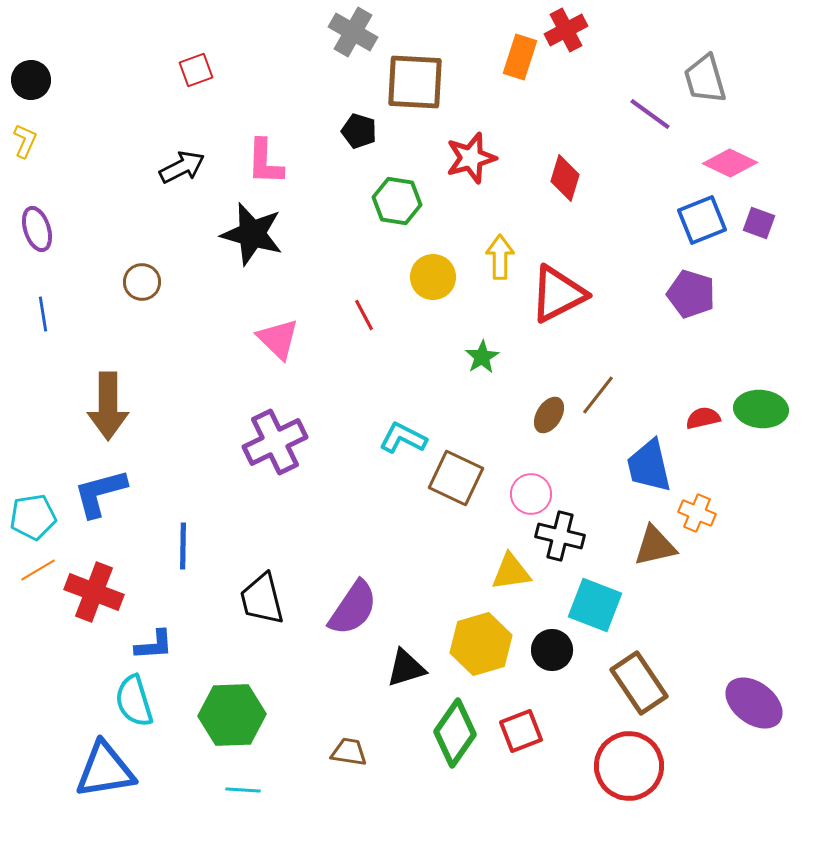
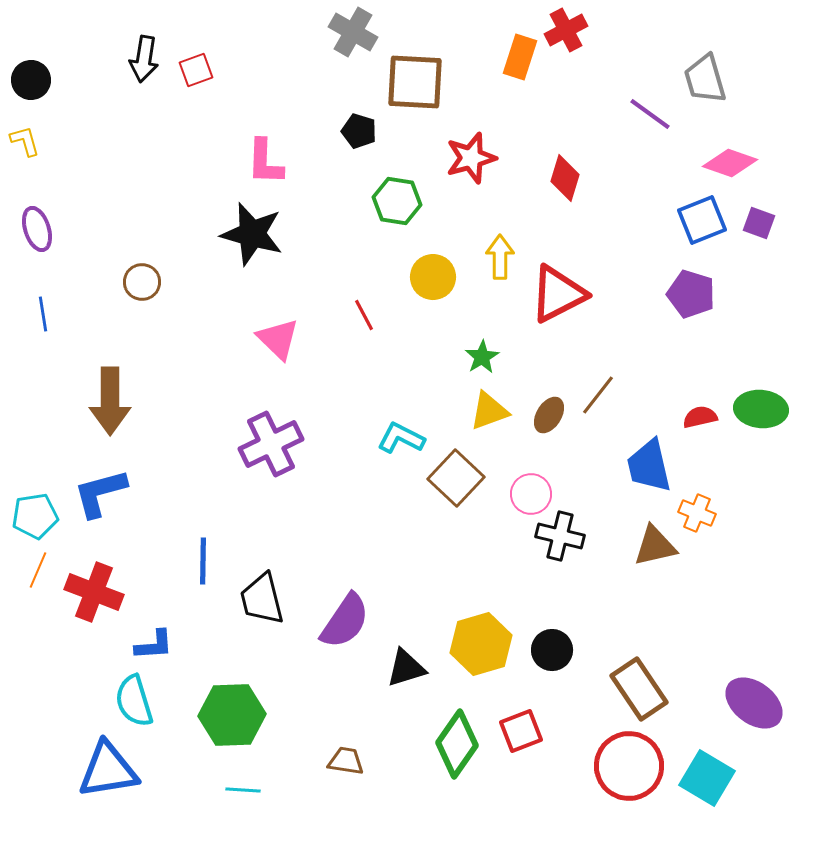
yellow L-shape at (25, 141): rotated 40 degrees counterclockwise
pink diamond at (730, 163): rotated 6 degrees counterclockwise
black arrow at (182, 167): moved 38 px left, 108 px up; rotated 126 degrees clockwise
brown arrow at (108, 406): moved 2 px right, 5 px up
red semicircle at (703, 418): moved 3 px left, 1 px up
cyan L-shape at (403, 438): moved 2 px left
purple cross at (275, 442): moved 4 px left, 2 px down
brown square at (456, 478): rotated 18 degrees clockwise
cyan pentagon at (33, 517): moved 2 px right, 1 px up
blue line at (183, 546): moved 20 px right, 15 px down
orange line at (38, 570): rotated 36 degrees counterclockwise
yellow triangle at (511, 572): moved 22 px left, 161 px up; rotated 12 degrees counterclockwise
cyan square at (595, 605): moved 112 px right, 173 px down; rotated 10 degrees clockwise
purple semicircle at (353, 608): moved 8 px left, 13 px down
brown rectangle at (639, 683): moved 6 px down
green diamond at (455, 733): moved 2 px right, 11 px down
brown trapezoid at (349, 752): moved 3 px left, 9 px down
blue triangle at (105, 770): moved 3 px right
